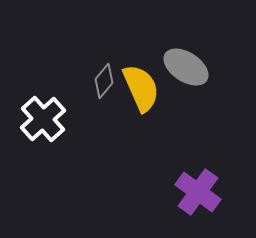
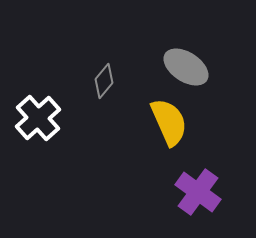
yellow semicircle: moved 28 px right, 34 px down
white cross: moved 5 px left, 1 px up
